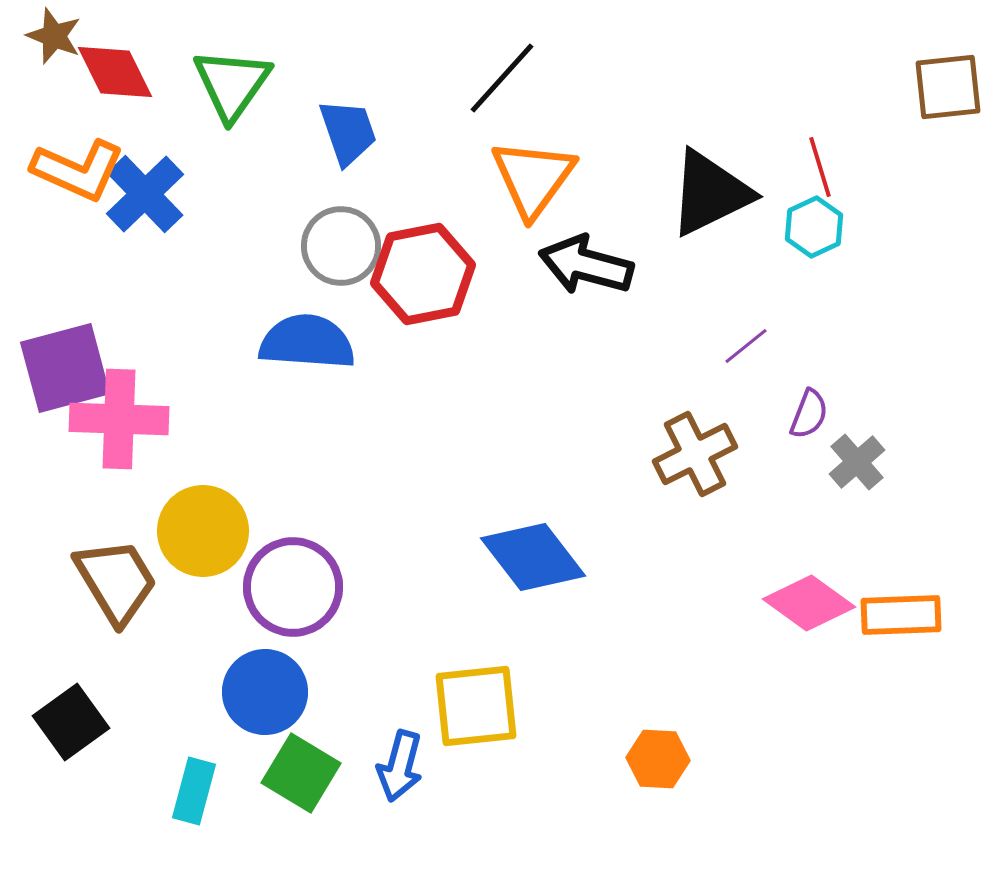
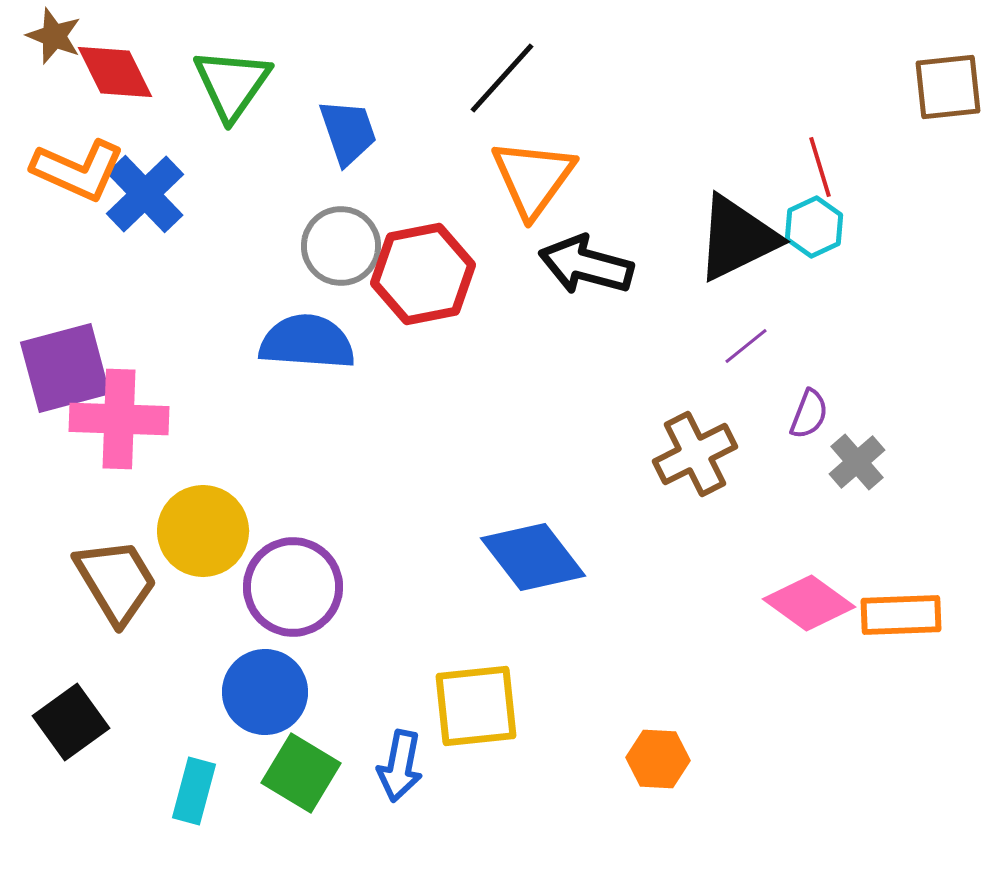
black triangle: moved 27 px right, 45 px down
blue arrow: rotated 4 degrees counterclockwise
